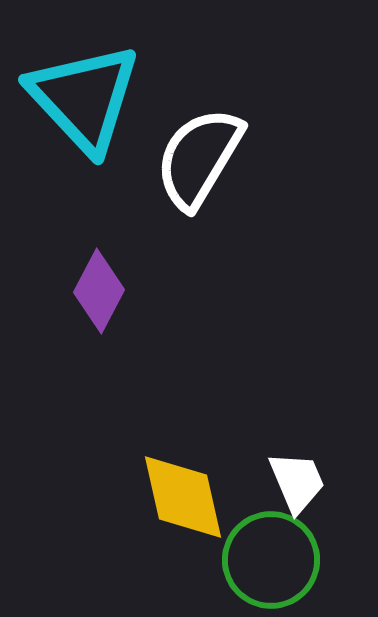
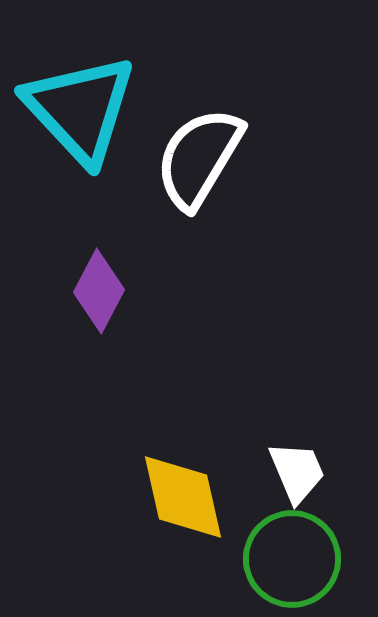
cyan triangle: moved 4 px left, 11 px down
white trapezoid: moved 10 px up
green circle: moved 21 px right, 1 px up
